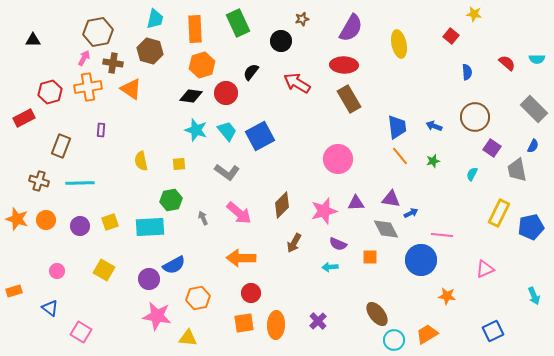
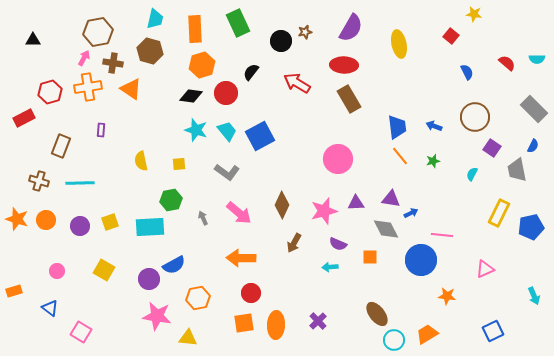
brown star at (302, 19): moved 3 px right, 13 px down
blue semicircle at (467, 72): rotated 21 degrees counterclockwise
brown diamond at (282, 205): rotated 20 degrees counterclockwise
